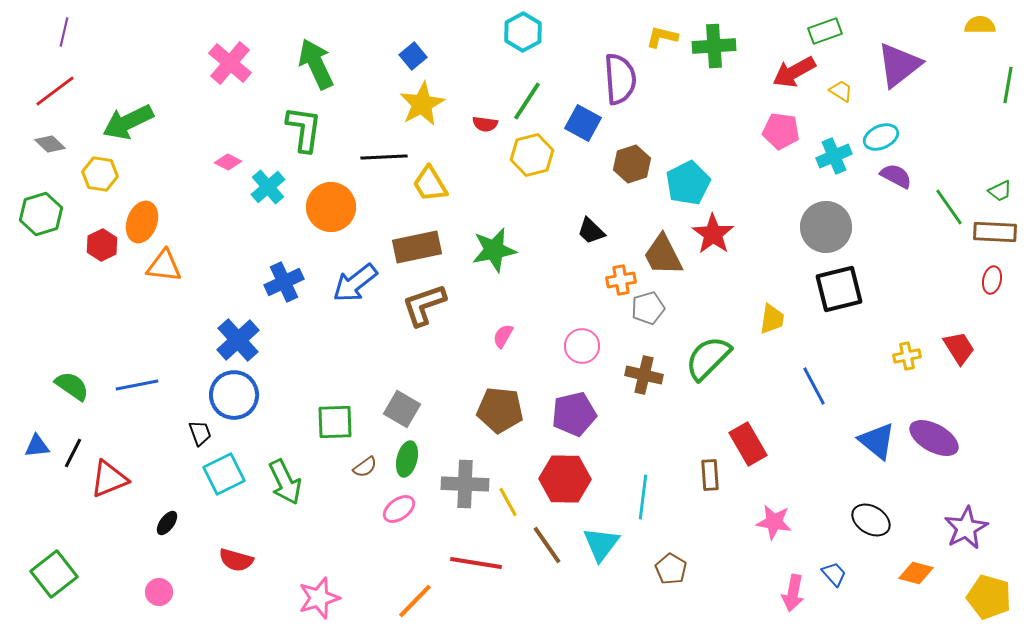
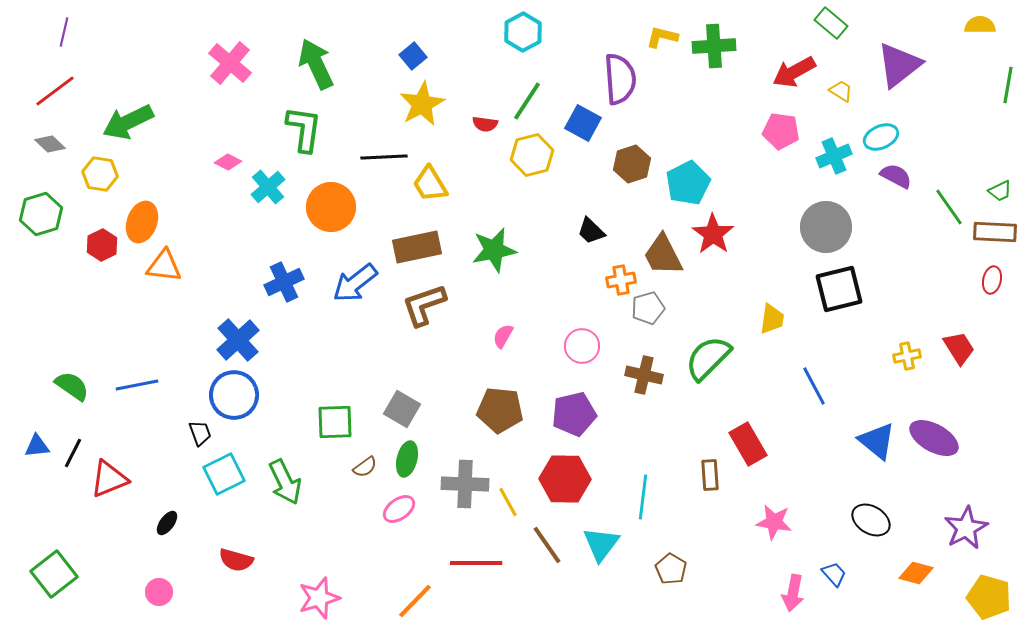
green rectangle at (825, 31): moved 6 px right, 8 px up; rotated 60 degrees clockwise
red line at (476, 563): rotated 9 degrees counterclockwise
